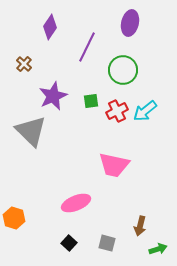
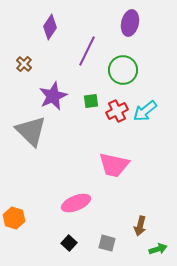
purple line: moved 4 px down
